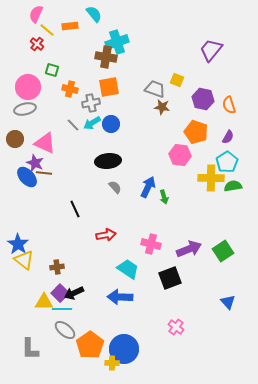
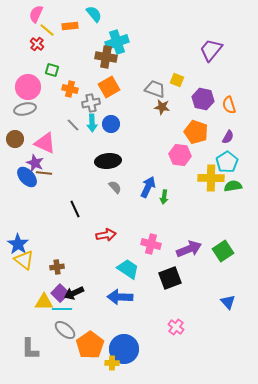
orange square at (109, 87): rotated 20 degrees counterclockwise
cyan arrow at (92, 123): rotated 60 degrees counterclockwise
green arrow at (164, 197): rotated 24 degrees clockwise
